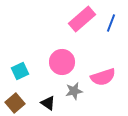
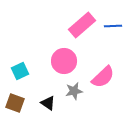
pink rectangle: moved 6 px down
blue line: moved 2 px right, 3 px down; rotated 66 degrees clockwise
pink circle: moved 2 px right, 1 px up
pink semicircle: rotated 25 degrees counterclockwise
brown square: rotated 30 degrees counterclockwise
